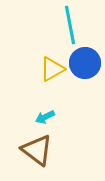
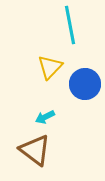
blue circle: moved 21 px down
yellow triangle: moved 2 px left, 2 px up; rotated 16 degrees counterclockwise
brown triangle: moved 2 px left
